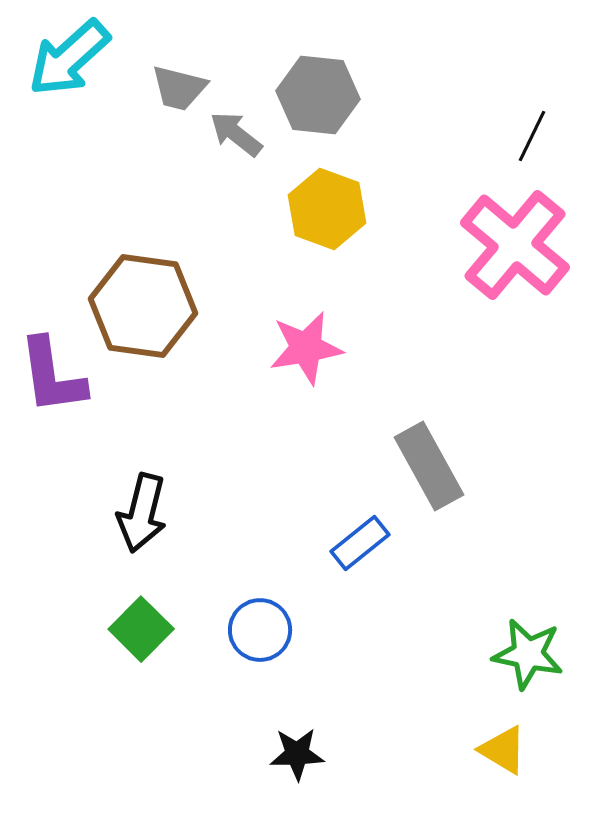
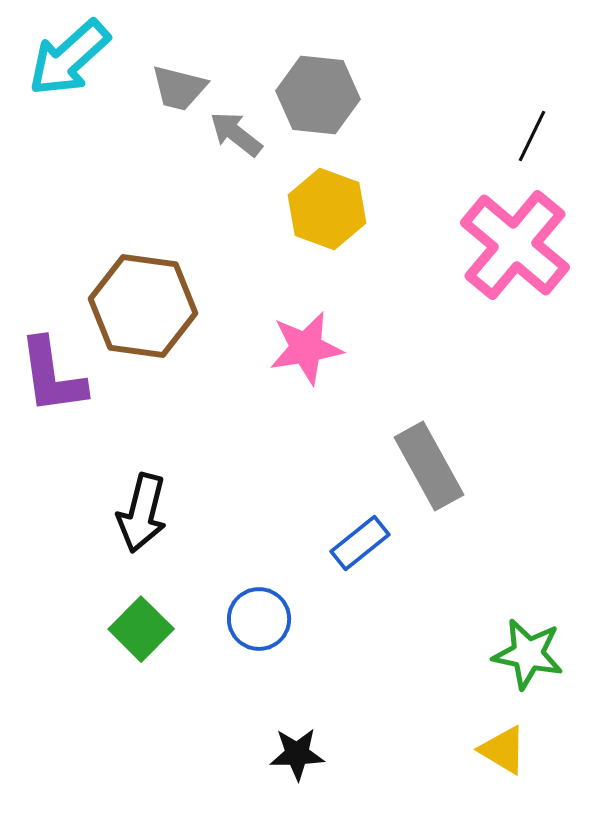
blue circle: moved 1 px left, 11 px up
